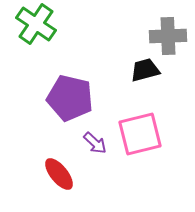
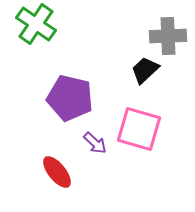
black trapezoid: rotated 28 degrees counterclockwise
pink square: moved 1 px left, 5 px up; rotated 30 degrees clockwise
red ellipse: moved 2 px left, 2 px up
